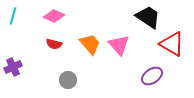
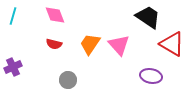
pink diamond: moved 1 px right, 1 px up; rotated 45 degrees clockwise
orange trapezoid: rotated 105 degrees counterclockwise
purple ellipse: moved 1 px left; rotated 45 degrees clockwise
